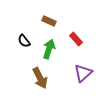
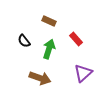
brown arrow: rotated 45 degrees counterclockwise
